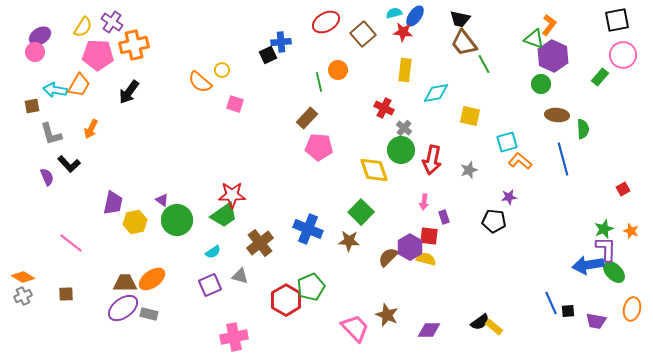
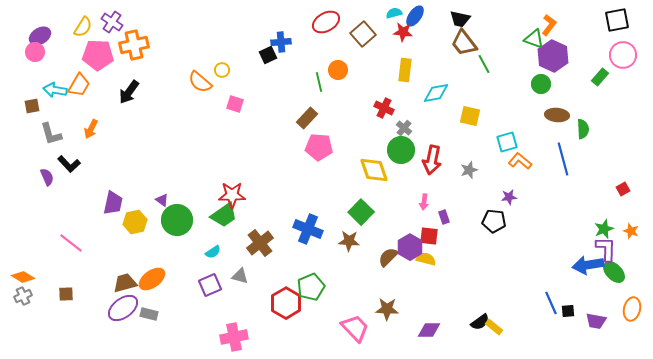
brown trapezoid at (125, 283): rotated 15 degrees counterclockwise
red hexagon at (286, 300): moved 3 px down
brown star at (387, 315): moved 6 px up; rotated 20 degrees counterclockwise
